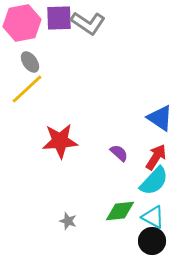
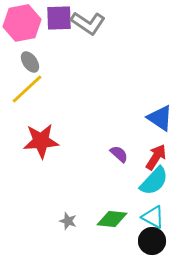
red star: moved 19 px left
purple semicircle: moved 1 px down
green diamond: moved 8 px left, 8 px down; rotated 12 degrees clockwise
